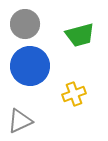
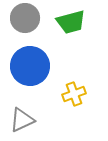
gray circle: moved 6 px up
green trapezoid: moved 9 px left, 13 px up
gray triangle: moved 2 px right, 1 px up
